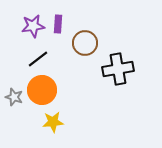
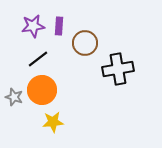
purple rectangle: moved 1 px right, 2 px down
